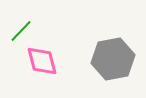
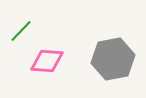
pink diamond: moved 5 px right; rotated 72 degrees counterclockwise
